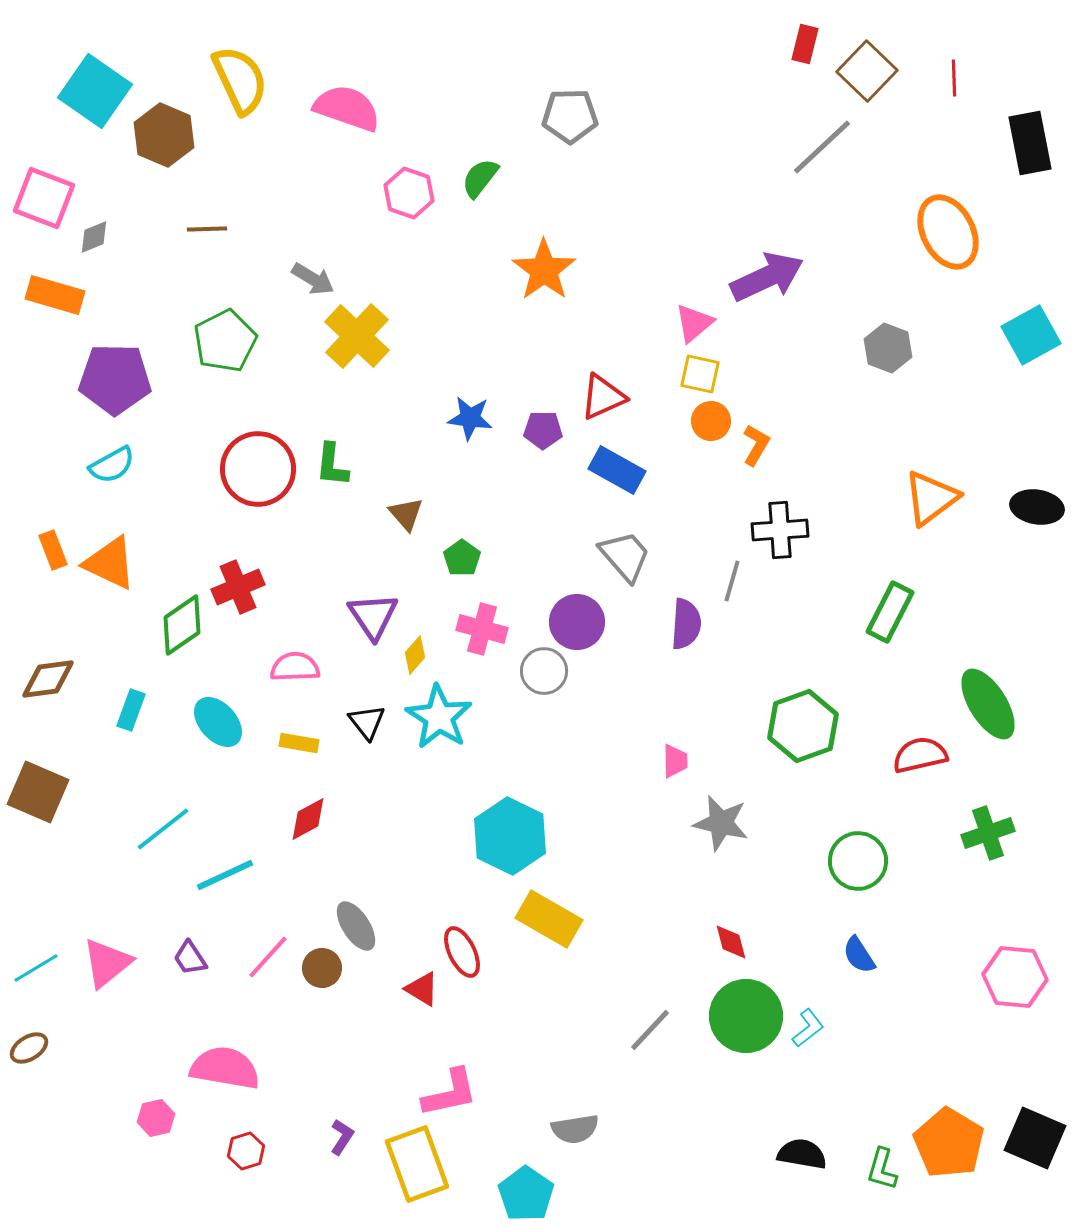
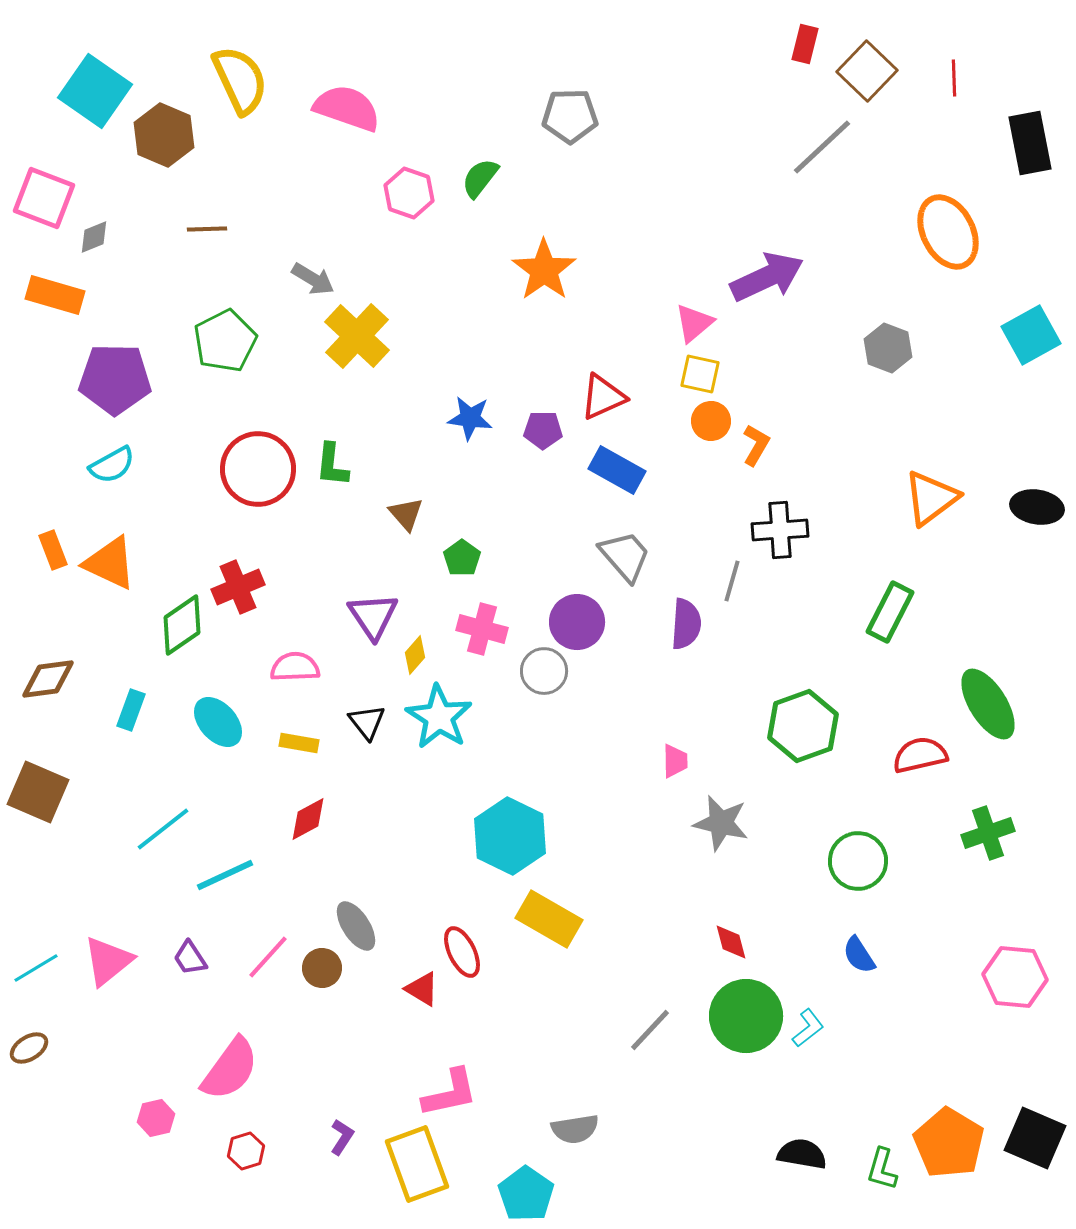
pink triangle at (107, 963): moved 1 px right, 2 px up
pink semicircle at (225, 1068): moved 5 px right, 1 px down; rotated 116 degrees clockwise
